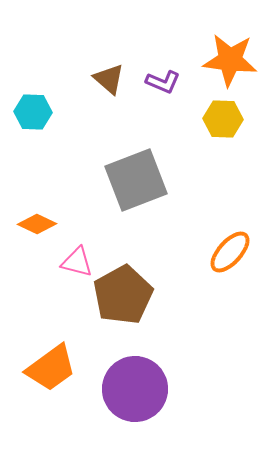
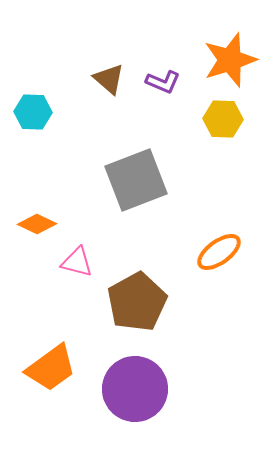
orange star: rotated 24 degrees counterclockwise
orange ellipse: moved 11 px left; rotated 12 degrees clockwise
brown pentagon: moved 14 px right, 7 px down
